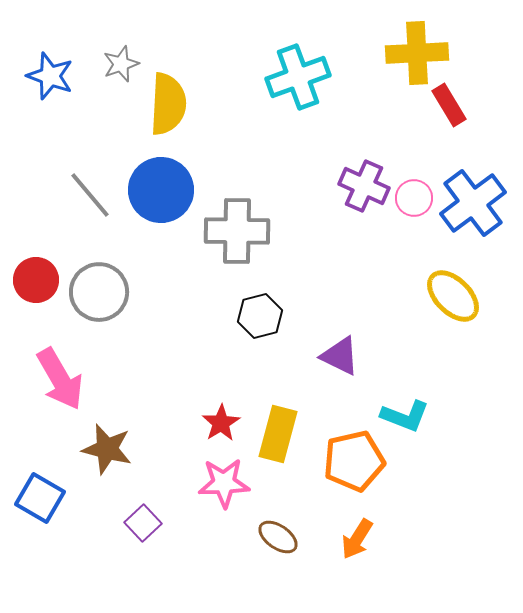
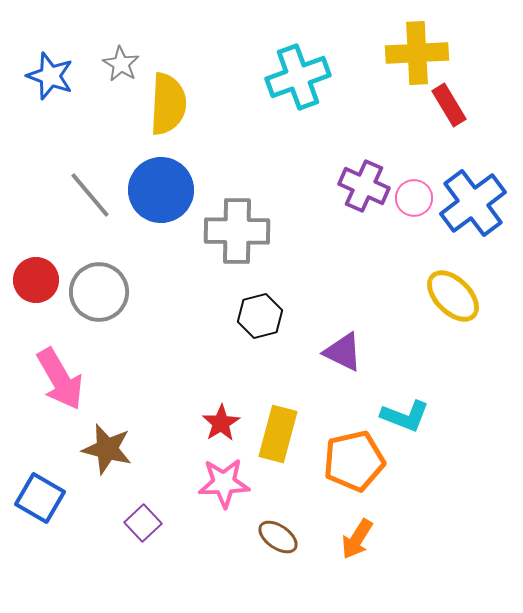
gray star: rotated 21 degrees counterclockwise
purple triangle: moved 3 px right, 4 px up
